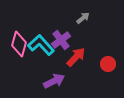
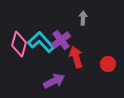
gray arrow: rotated 48 degrees counterclockwise
cyan L-shape: moved 3 px up
red arrow: rotated 60 degrees counterclockwise
